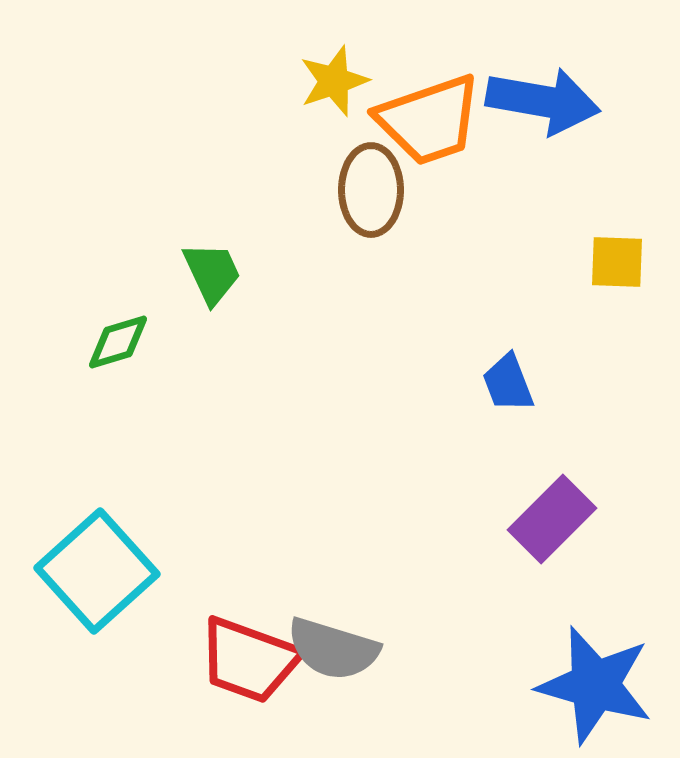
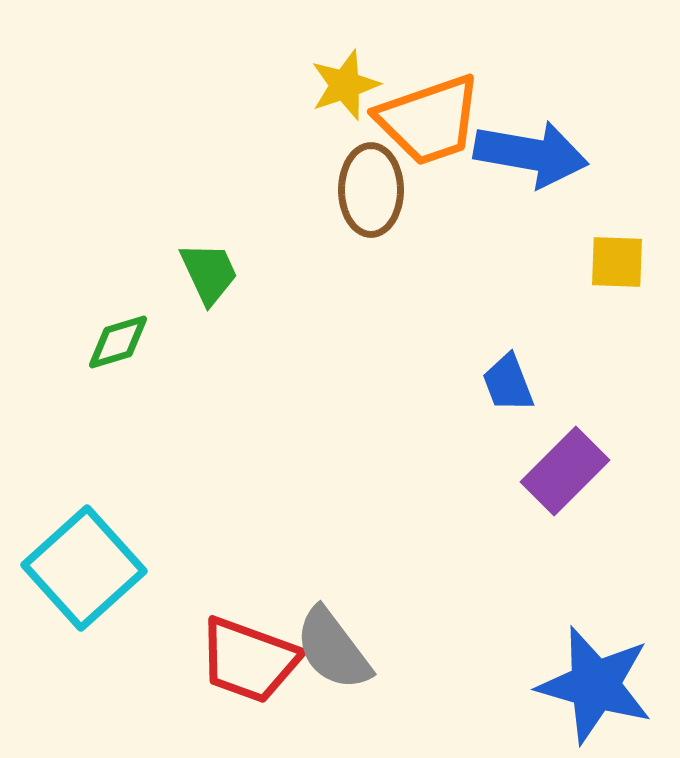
yellow star: moved 11 px right, 4 px down
blue arrow: moved 12 px left, 53 px down
green trapezoid: moved 3 px left
purple rectangle: moved 13 px right, 48 px up
cyan square: moved 13 px left, 3 px up
gray semicircle: rotated 36 degrees clockwise
